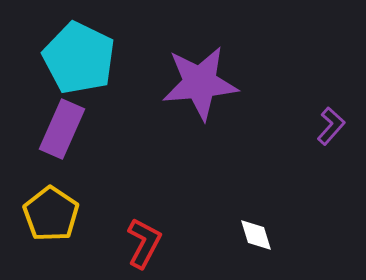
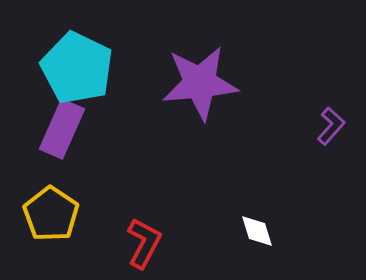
cyan pentagon: moved 2 px left, 10 px down
white diamond: moved 1 px right, 4 px up
